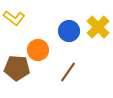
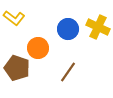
yellow cross: rotated 20 degrees counterclockwise
blue circle: moved 1 px left, 2 px up
orange circle: moved 2 px up
brown pentagon: rotated 15 degrees clockwise
